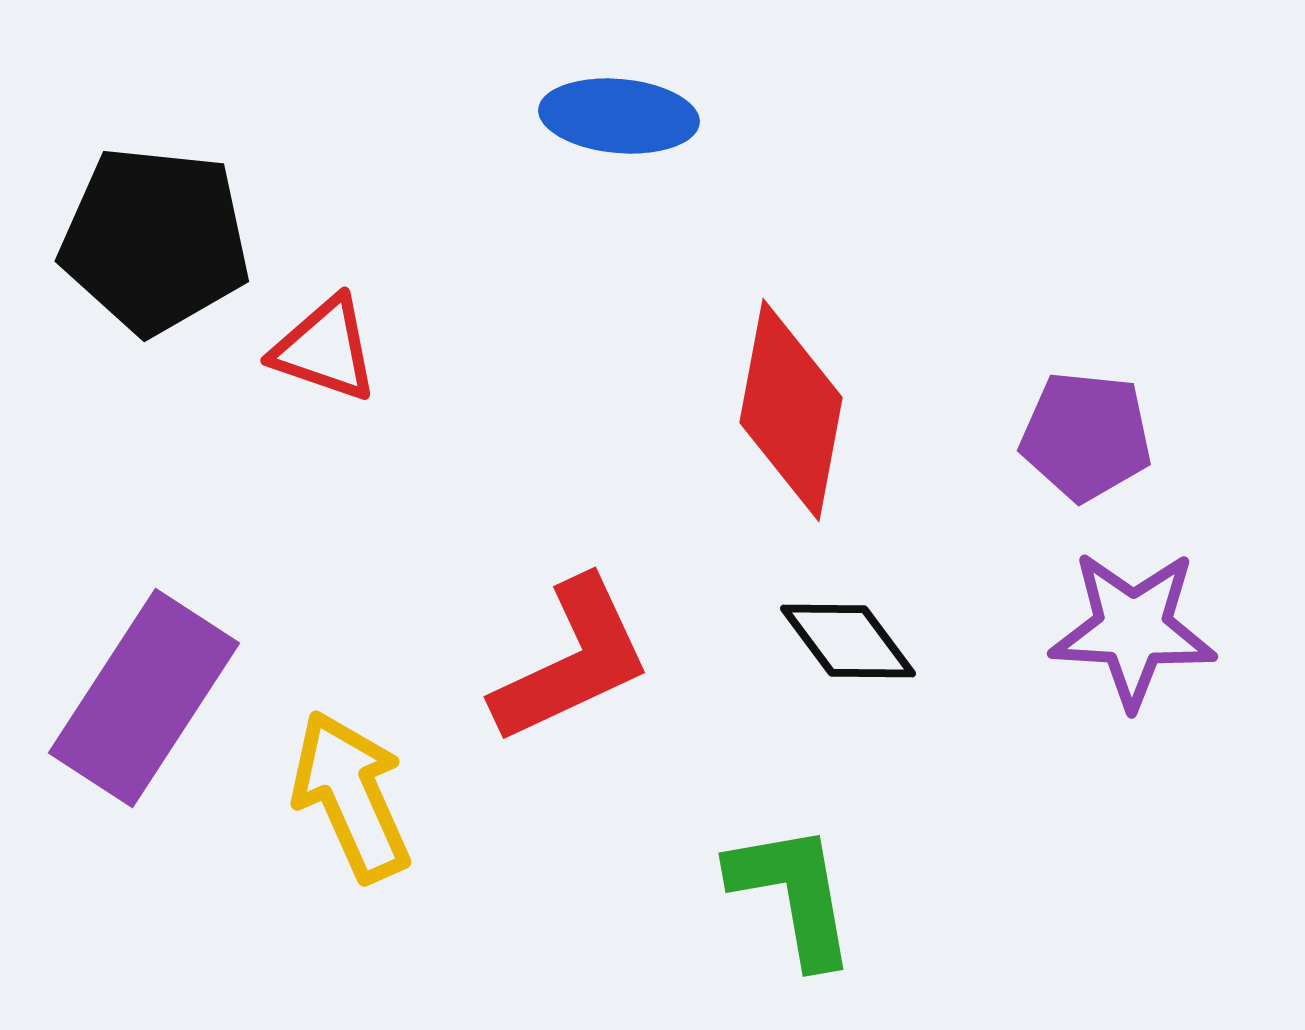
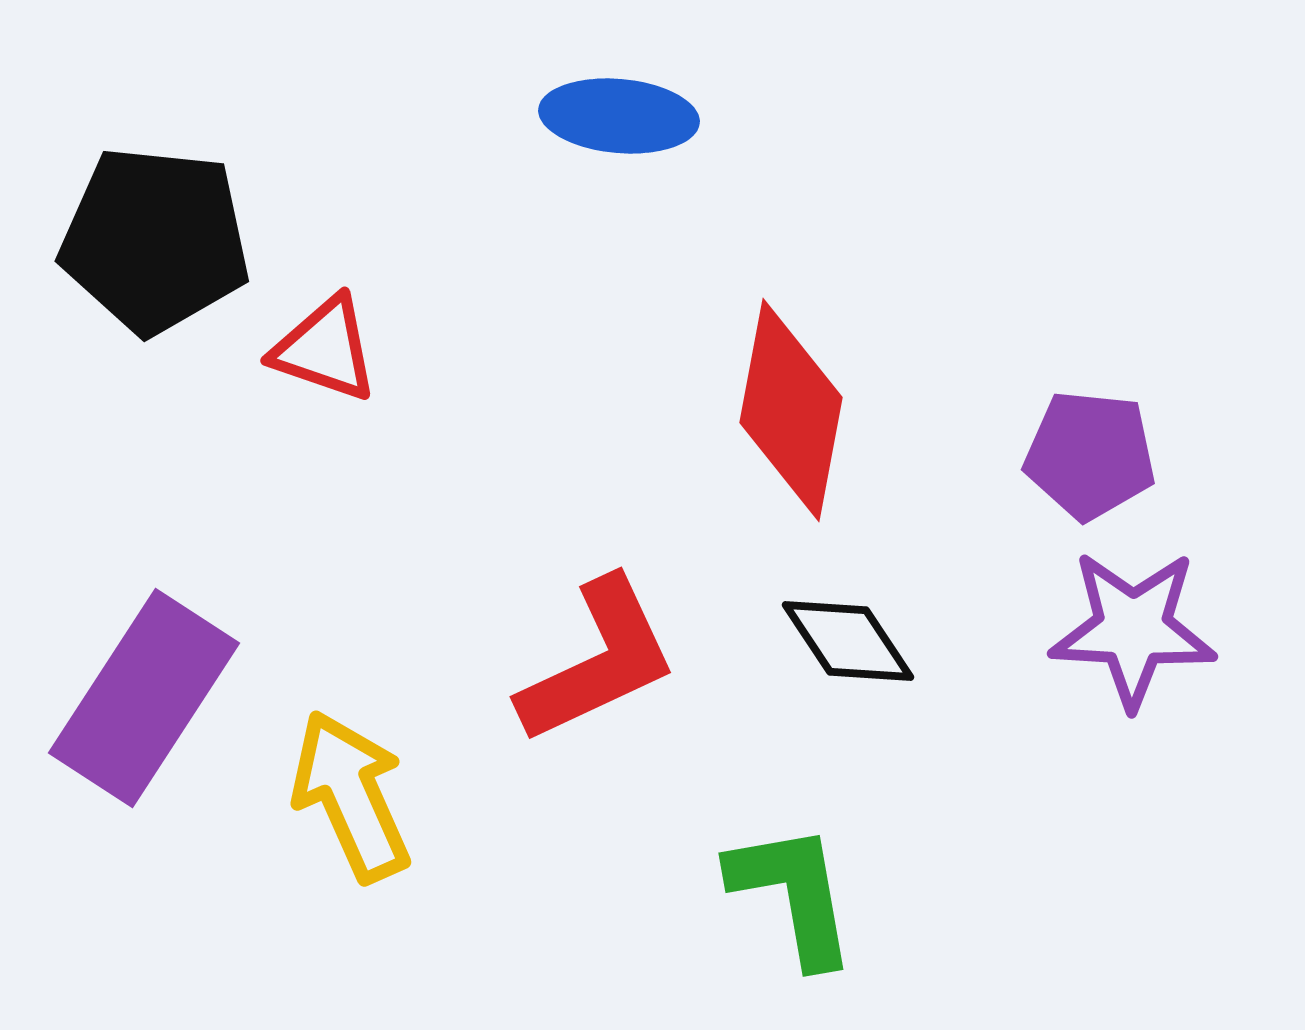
purple pentagon: moved 4 px right, 19 px down
black diamond: rotated 3 degrees clockwise
red L-shape: moved 26 px right
